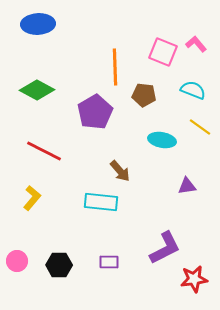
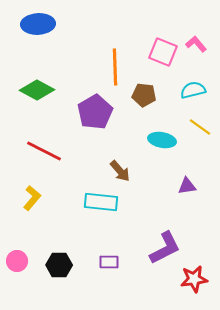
cyan semicircle: rotated 35 degrees counterclockwise
